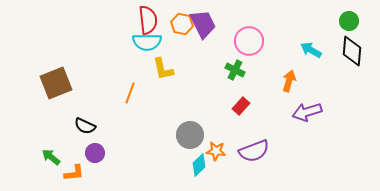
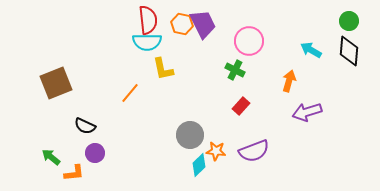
black diamond: moved 3 px left
orange line: rotated 20 degrees clockwise
